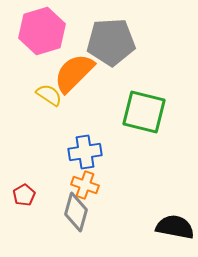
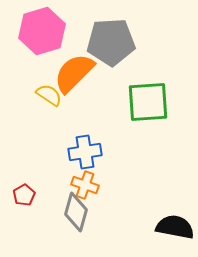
green square: moved 4 px right, 10 px up; rotated 18 degrees counterclockwise
